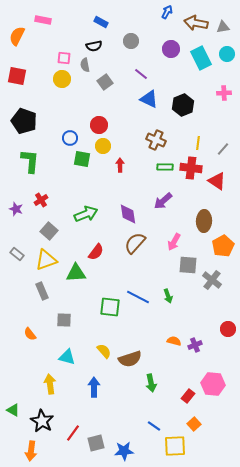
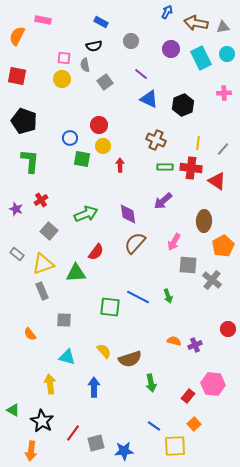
yellow triangle at (46, 260): moved 3 px left, 4 px down
